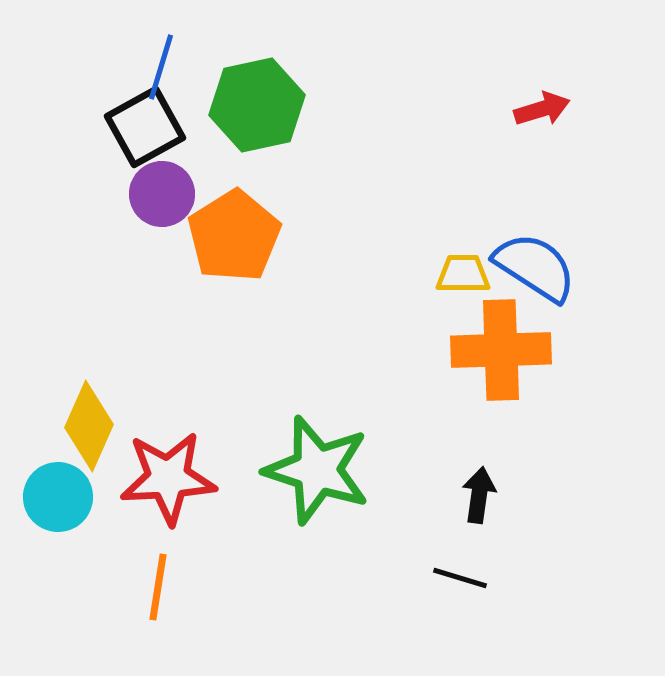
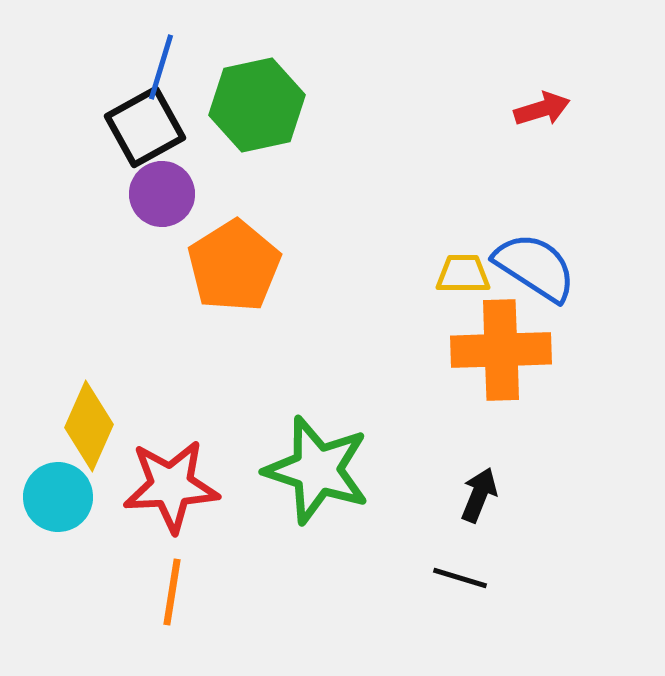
orange pentagon: moved 30 px down
red star: moved 3 px right, 8 px down
black arrow: rotated 14 degrees clockwise
orange line: moved 14 px right, 5 px down
